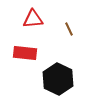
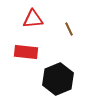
red rectangle: moved 1 px right, 1 px up
black hexagon: rotated 12 degrees clockwise
